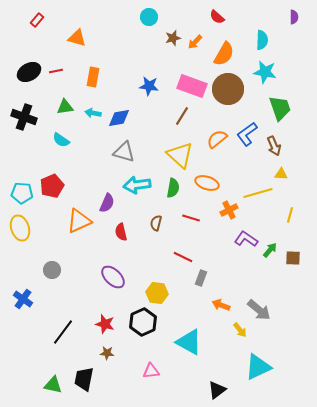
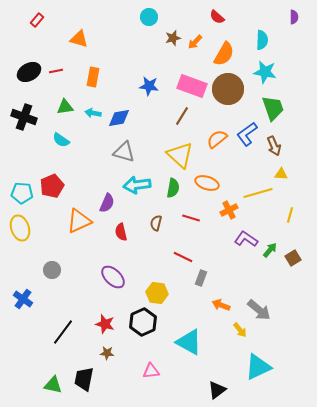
orange triangle at (77, 38): moved 2 px right, 1 px down
green trapezoid at (280, 108): moved 7 px left
brown square at (293, 258): rotated 35 degrees counterclockwise
